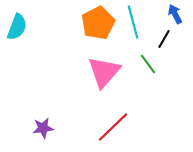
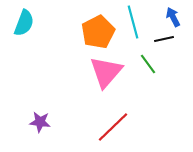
blue arrow: moved 2 px left, 3 px down
orange pentagon: moved 9 px down
cyan semicircle: moved 7 px right, 4 px up
black line: rotated 48 degrees clockwise
pink triangle: moved 2 px right
purple star: moved 3 px left, 6 px up; rotated 15 degrees clockwise
